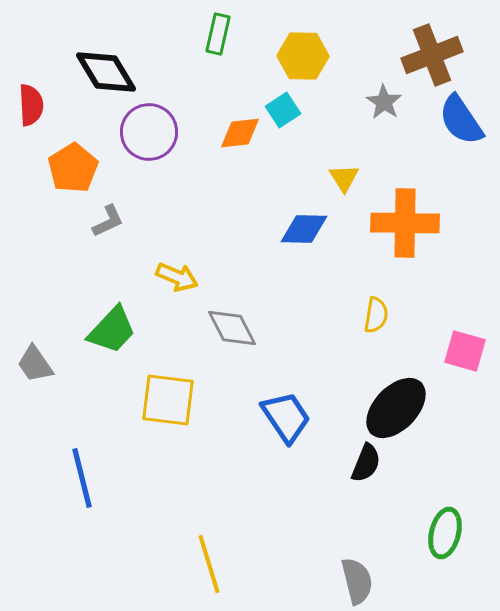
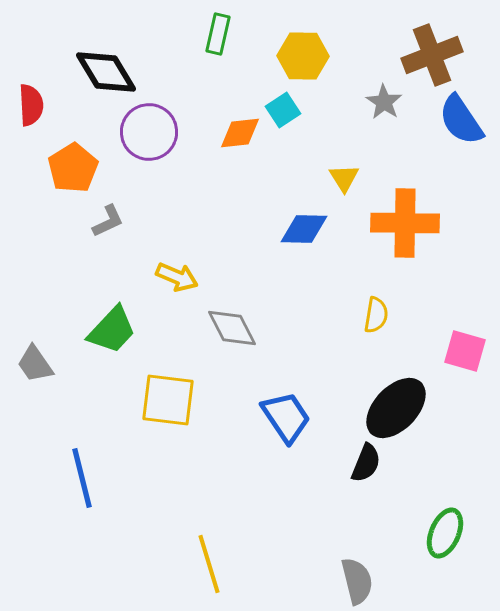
green ellipse: rotated 9 degrees clockwise
